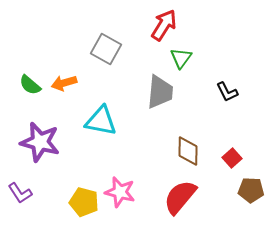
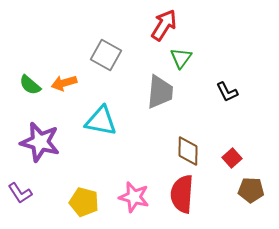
gray square: moved 6 px down
pink star: moved 14 px right, 5 px down
red semicircle: moved 2 px right, 3 px up; rotated 36 degrees counterclockwise
